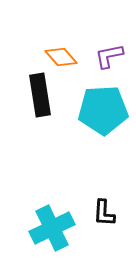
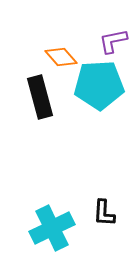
purple L-shape: moved 4 px right, 15 px up
black rectangle: moved 2 px down; rotated 6 degrees counterclockwise
cyan pentagon: moved 4 px left, 25 px up
